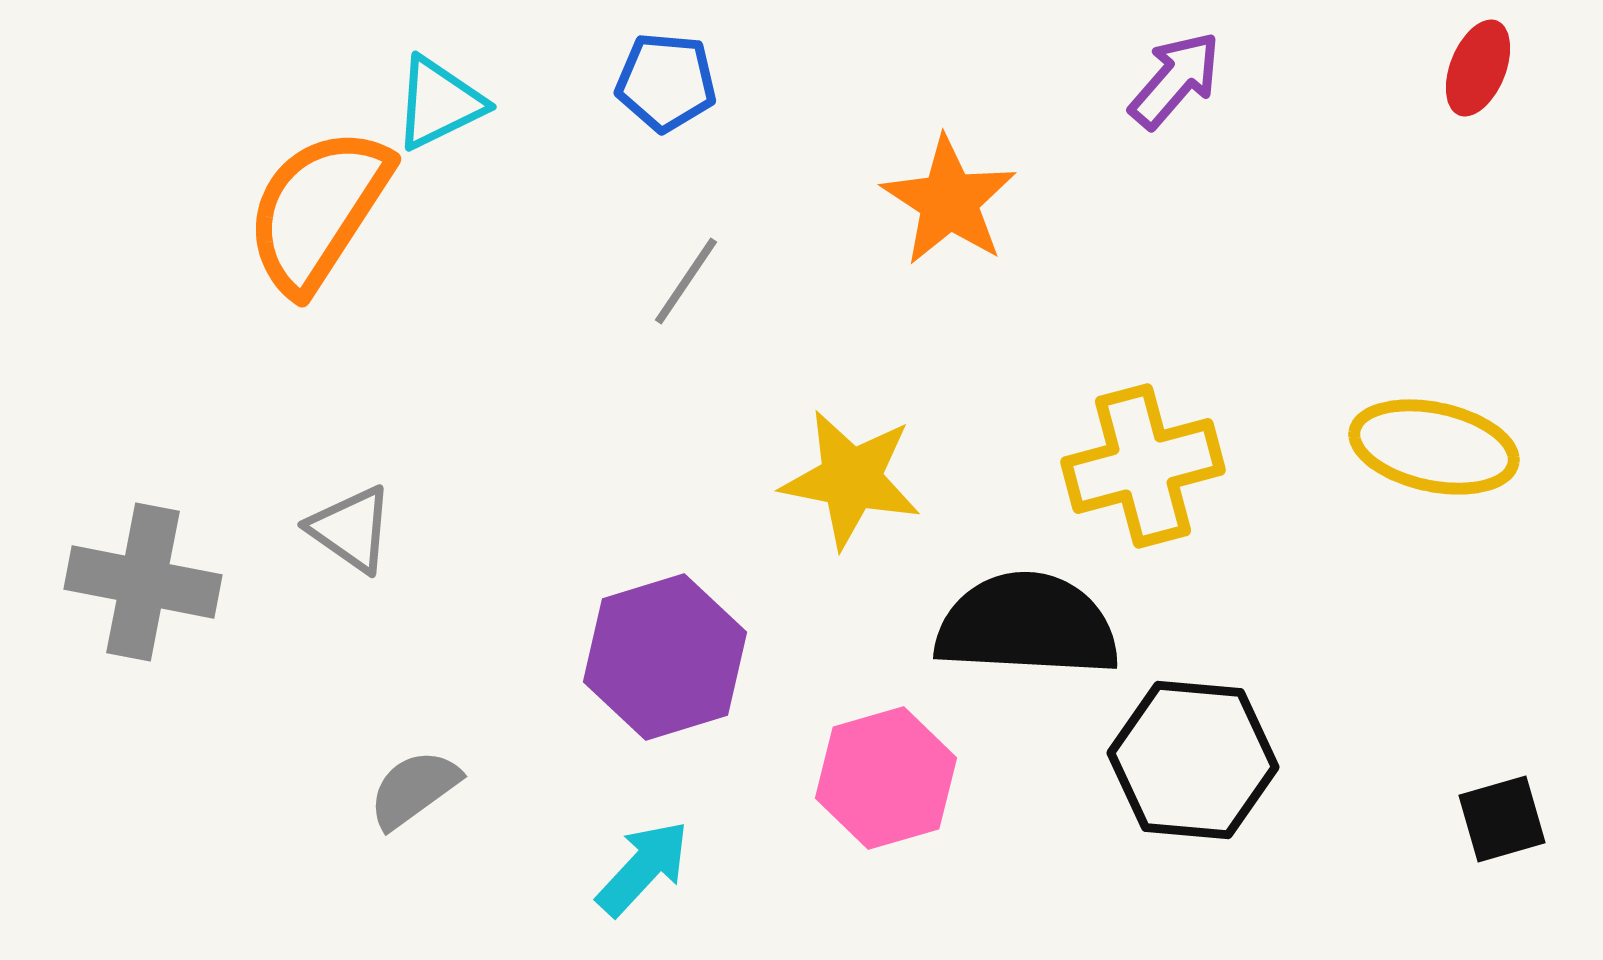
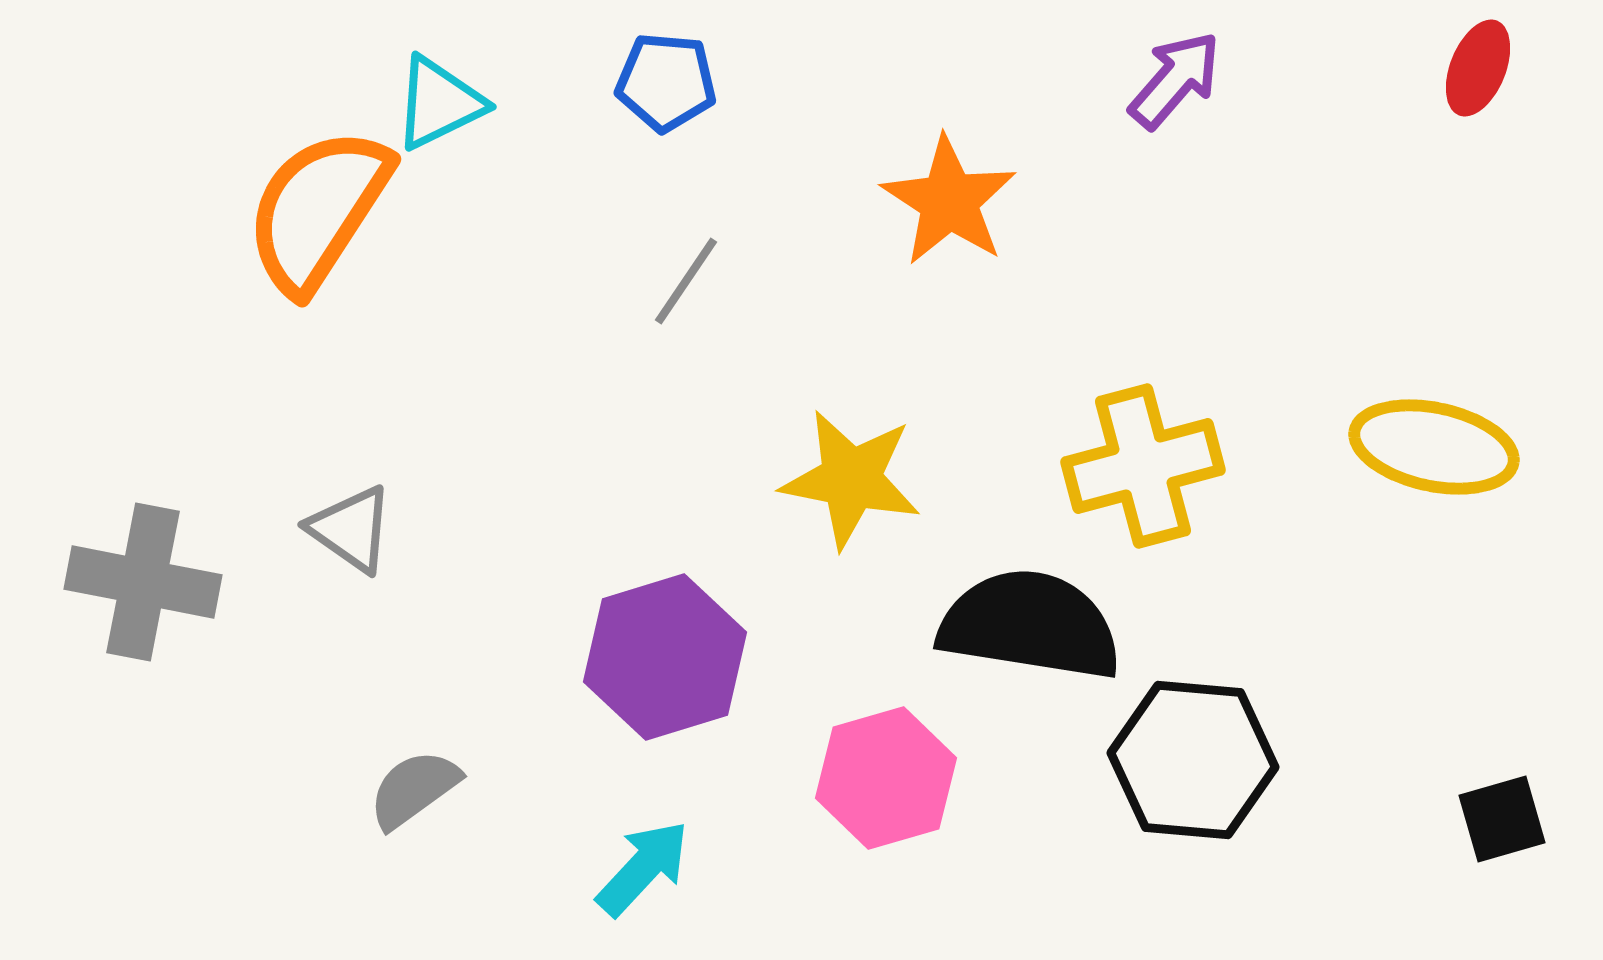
black semicircle: moved 3 px right; rotated 6 degrees clockwise
